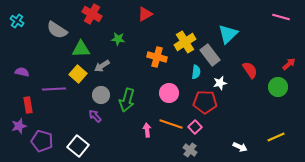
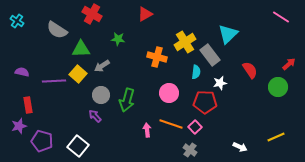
pink line: rotated 18 degrees clockwise
purple line: moved 8 px up
